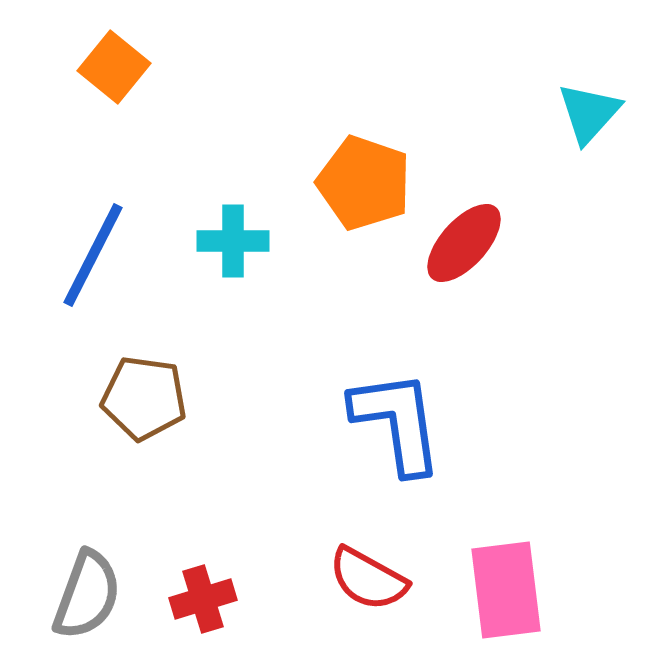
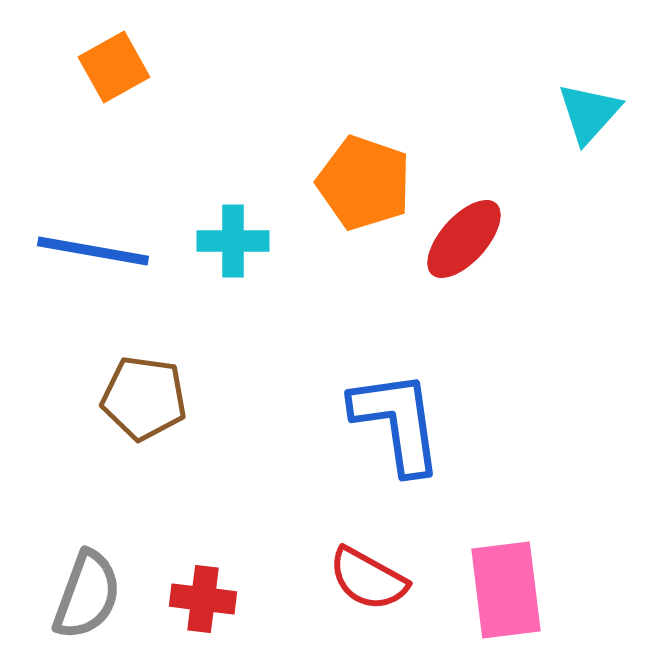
orange square: rotated 22 degrees clockwise
red ellipse: moved 4 px up
blue line: moved 4 px up; rotated 73 degrees clockwise
red cross: rotated 24 degrees clockwise
